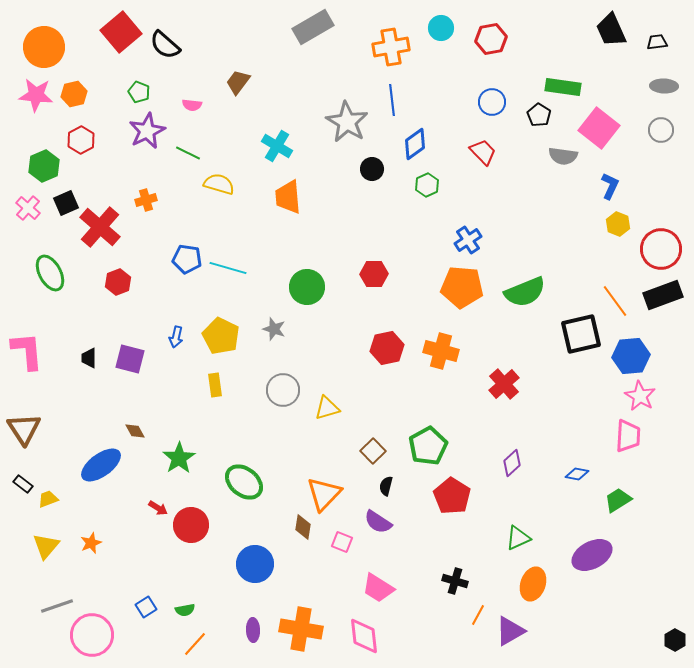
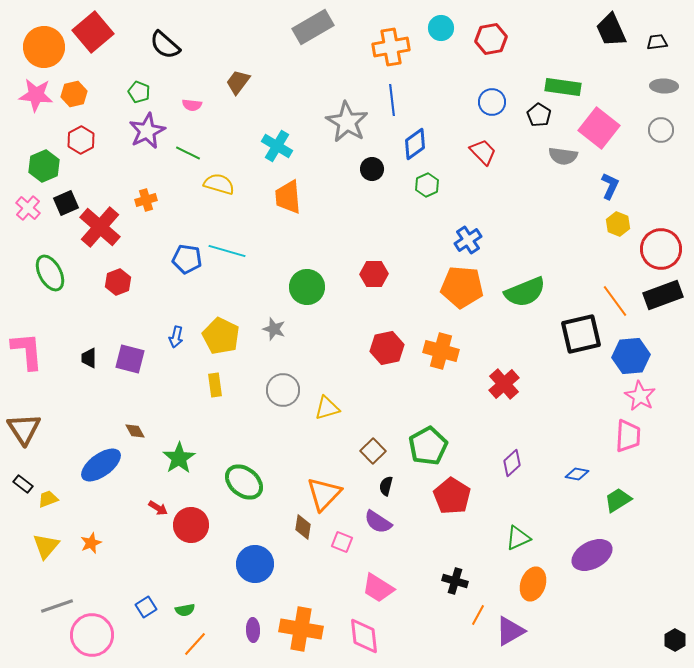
red square at (121, 32): moved 28 px left
cyan line at (228, 268): moved 1 px left, 17 px up
